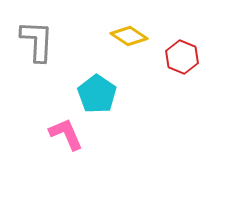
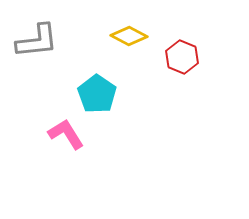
yellow diamond: rotated 6 degrees counterclockwise
gray L-shape: rotated 81 degrees clockwise
pink L-shape: rotated 9 degrees counterclockwise
